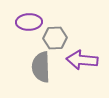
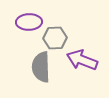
purple arrow: rotated 16 degrees clockwise
